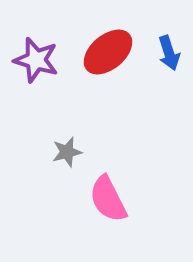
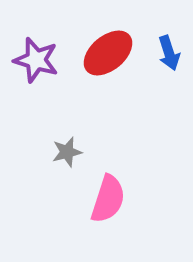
red ellipse: moved 1 px down
pink semicircle: rotated 135 degrees counterclockwise
